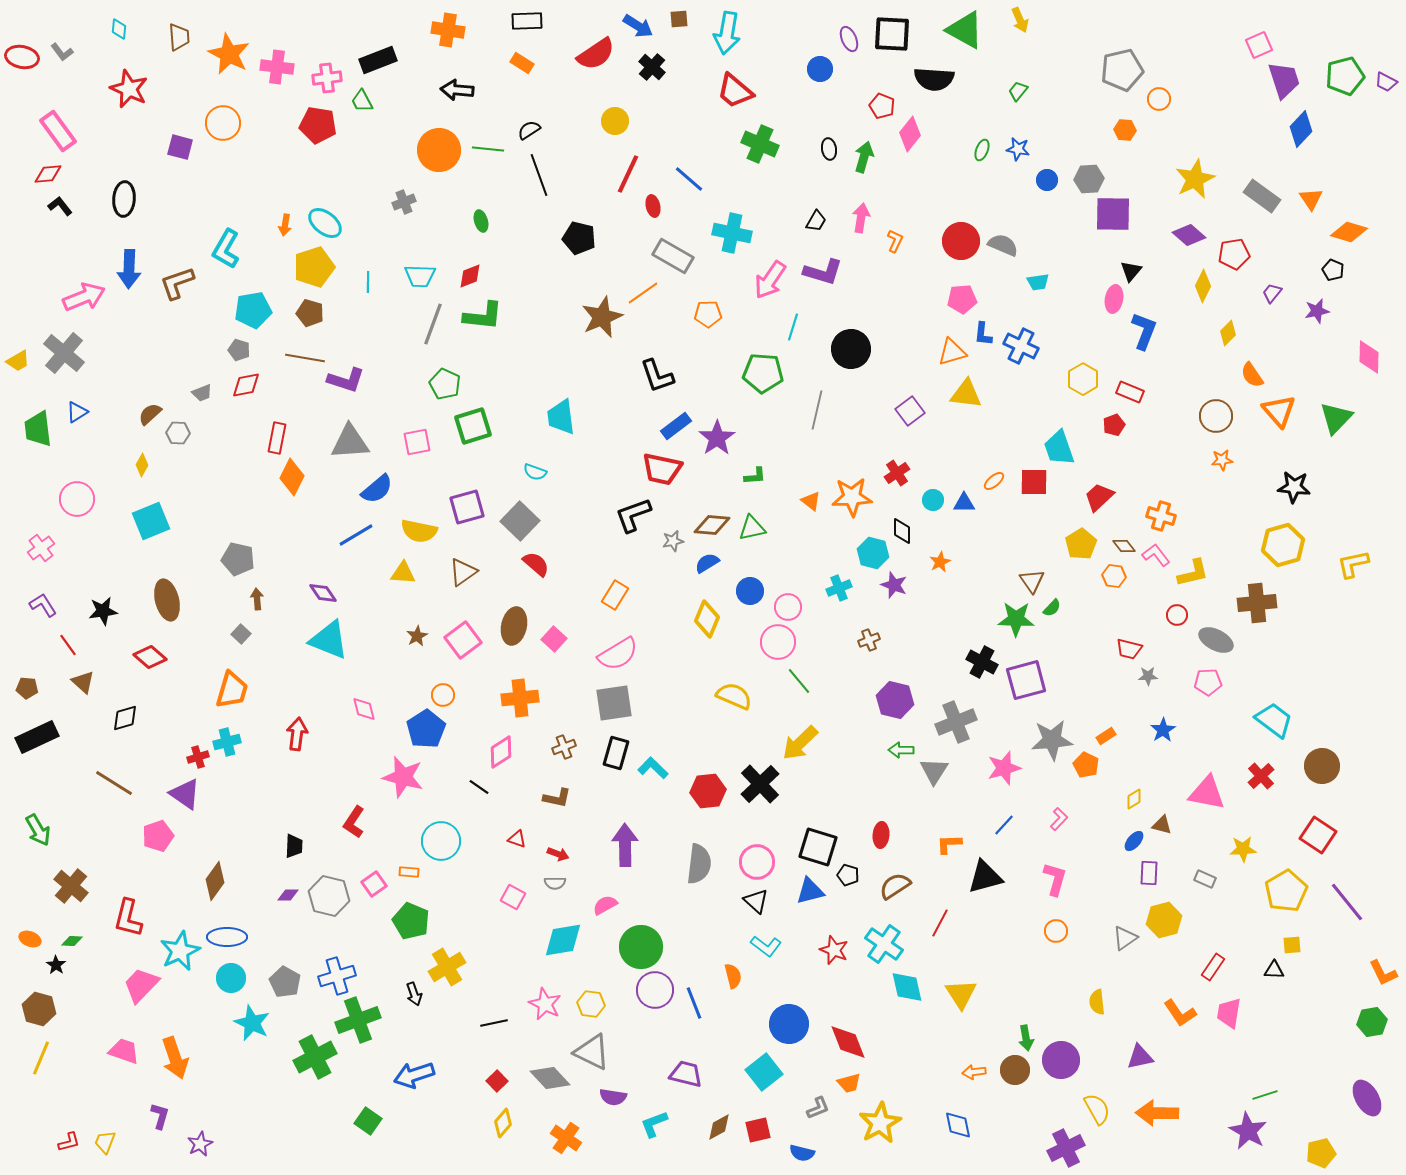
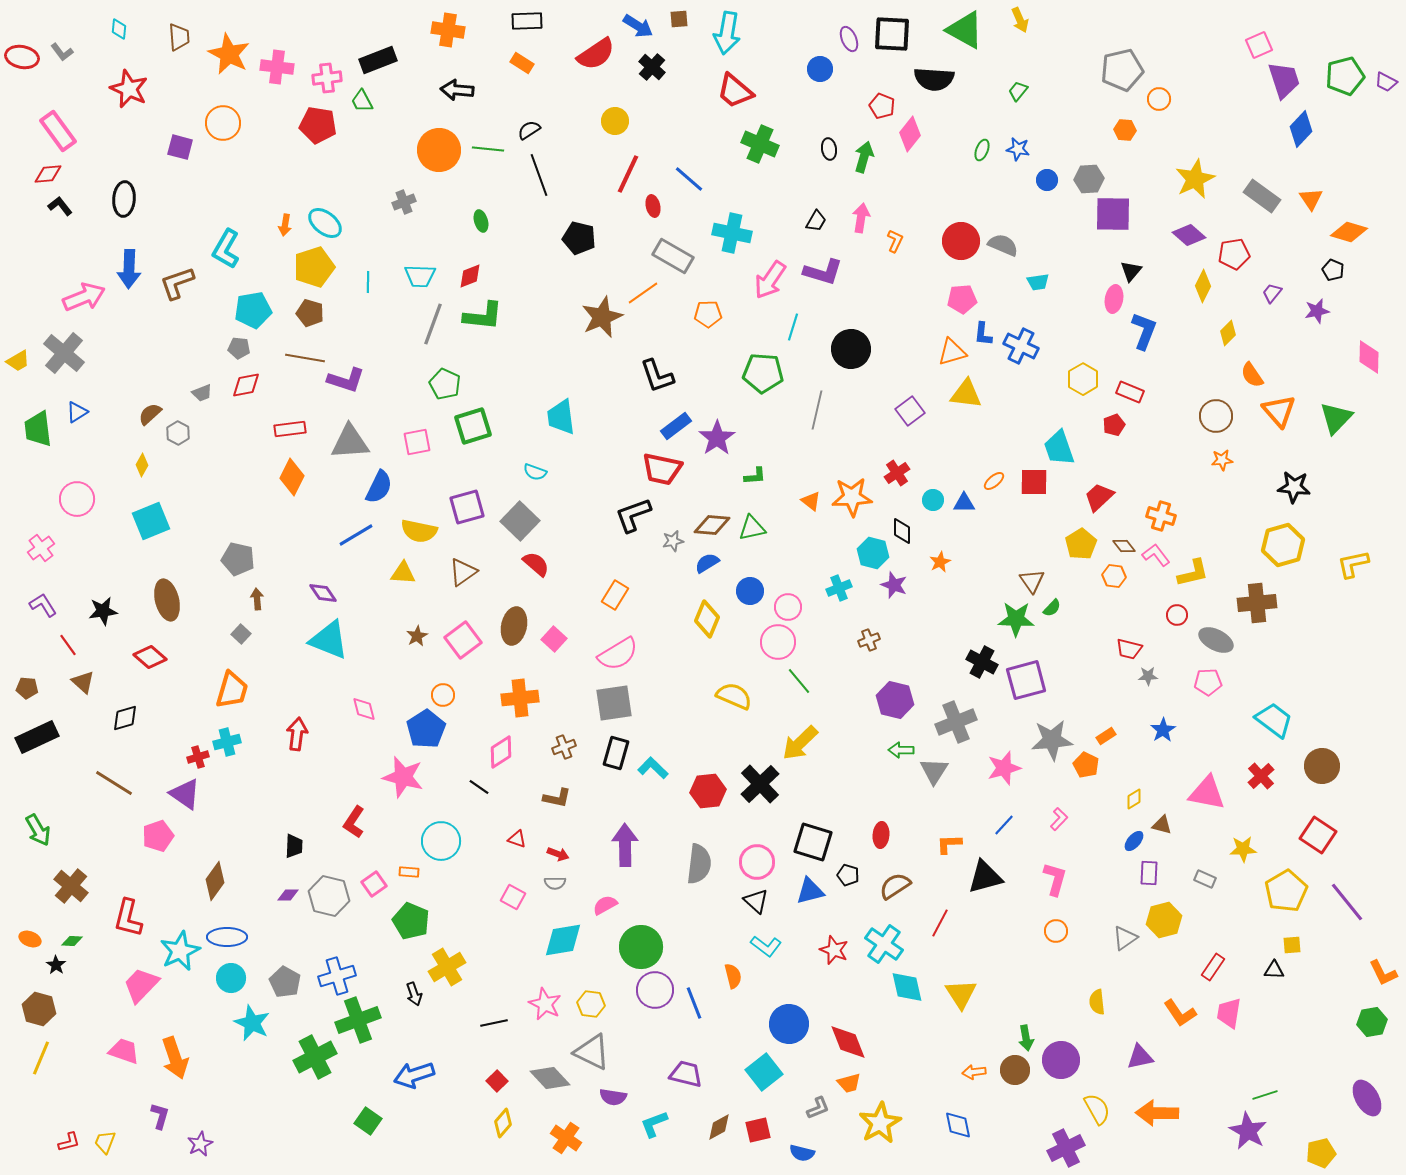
gray pentagon at (239, 350): moved 2 px up; rotated 10 degrees counterclockwise
gray hexagon at (178, 433): rotated 25 degrees clockwise
red rectangle at (277, 438): moved 13 px right, 9 px up; rotated 72 degrees clockwise
blue semicircle at (377, 489): moved 2 px right, 2 px up; rotated 24 degrees counterclockwise
black square at (818, 847): moved 5 px left, 5 px up
